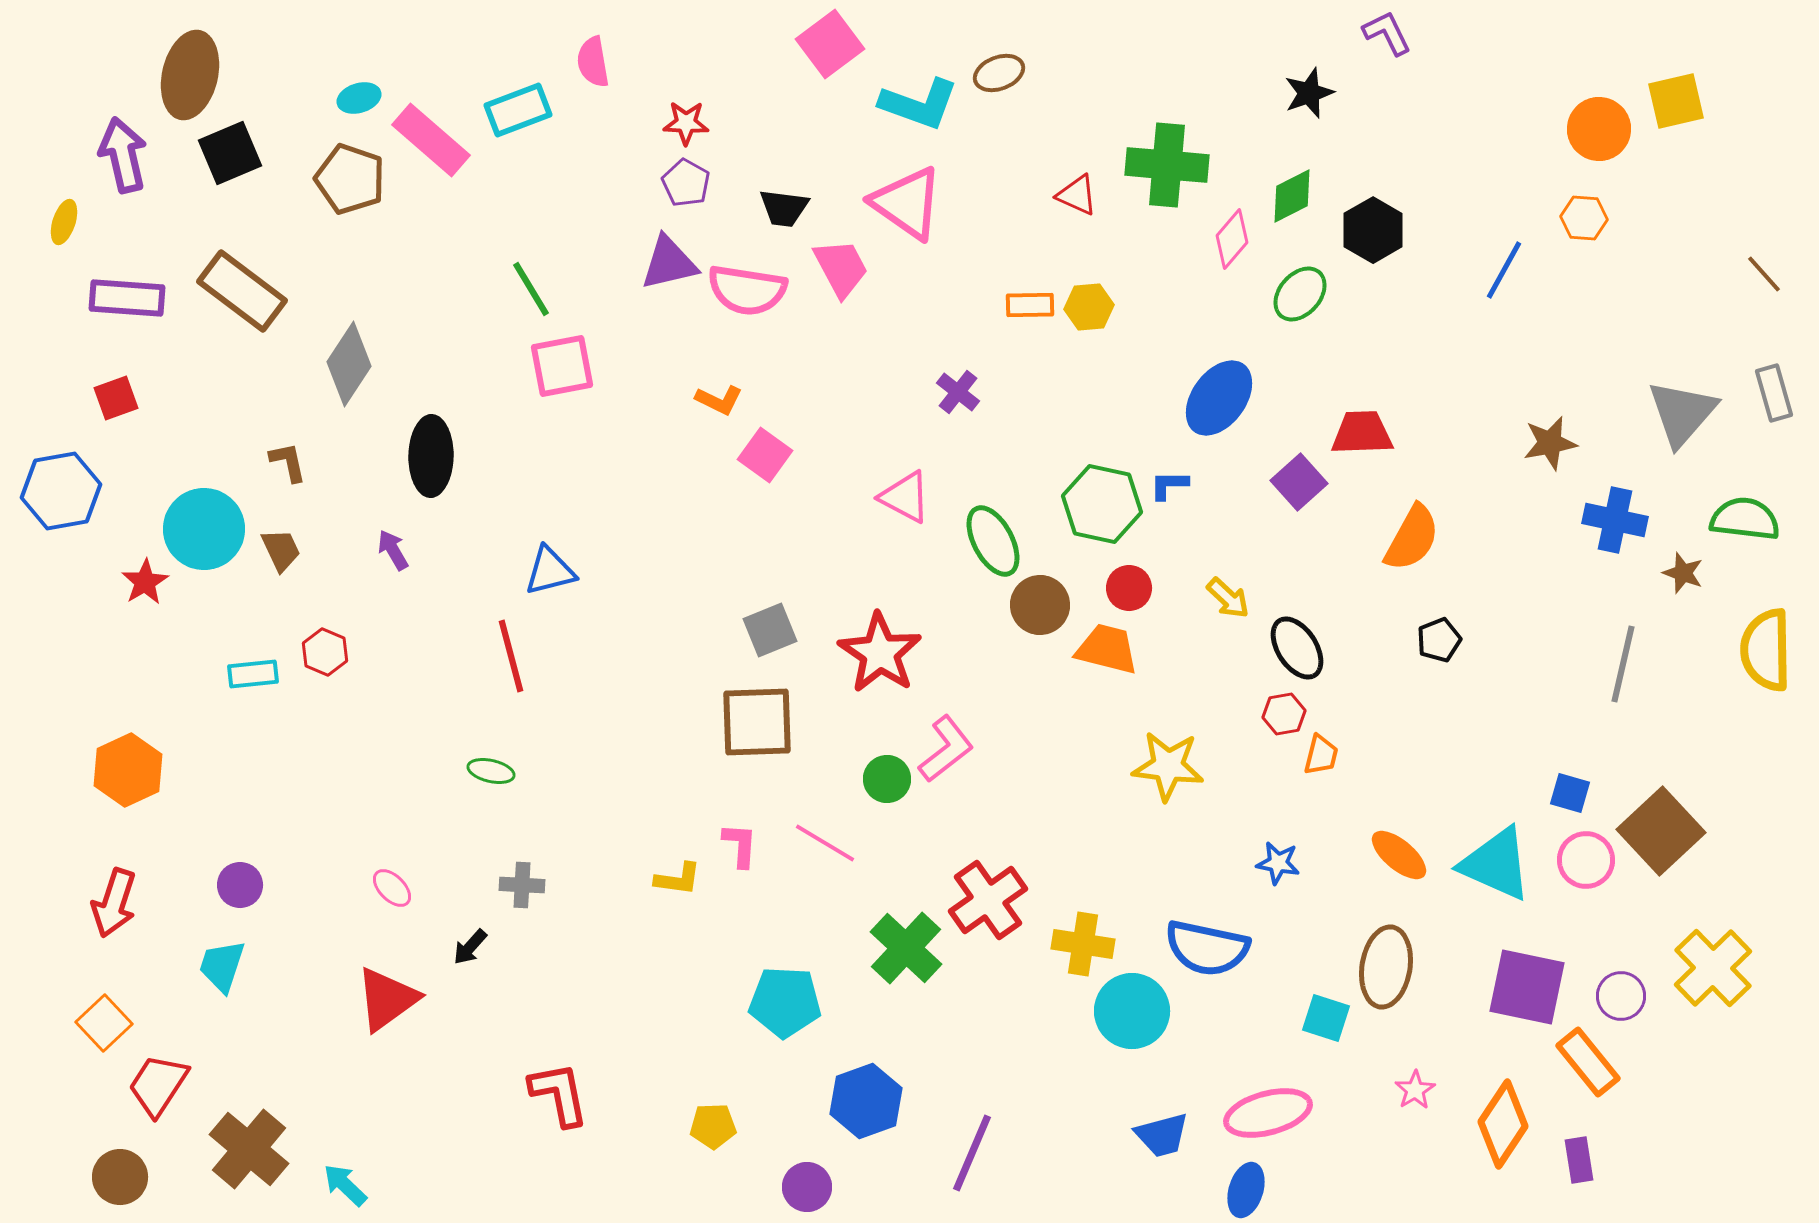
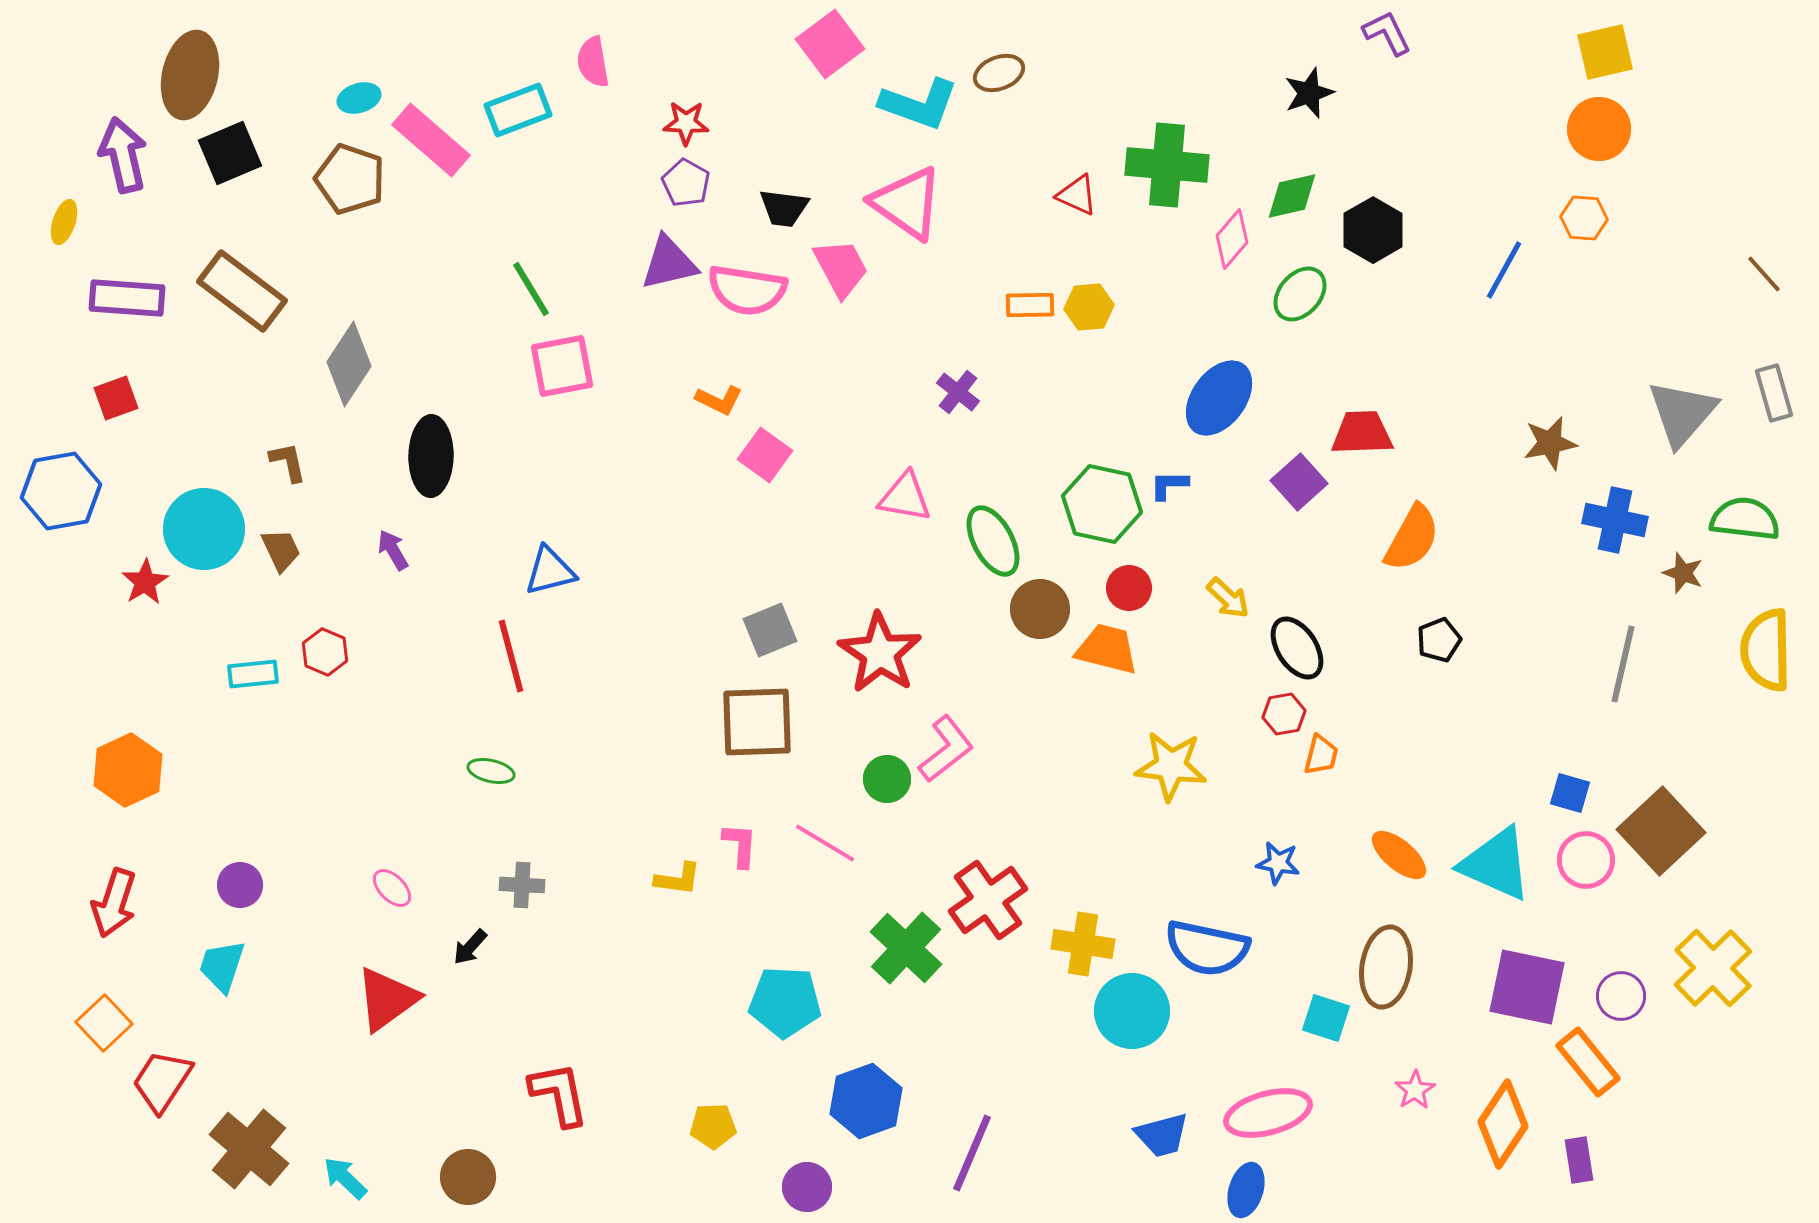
yellow square at (1676, 101): moved 71 px left, 49 px up
green diamond at (1292, 196): rotated 14 degrees clockwise
pink triangle at (905, 497): rotated 18 degrees counterclockwise
brown circle at (1040, 605): moved 4 px down
yellow star at (1168, 766): moved 3 px right
red trapezoid at (158, 1085): moved 4 px right, 4 px up
brown circle at (120, 1177): moved 348 px right
cyan arrow at (345, 1185): moved 7 px up
